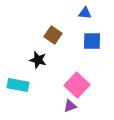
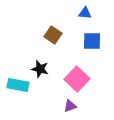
black star: moved 2 px right, 9 px down
pink square: moved 6 px up
